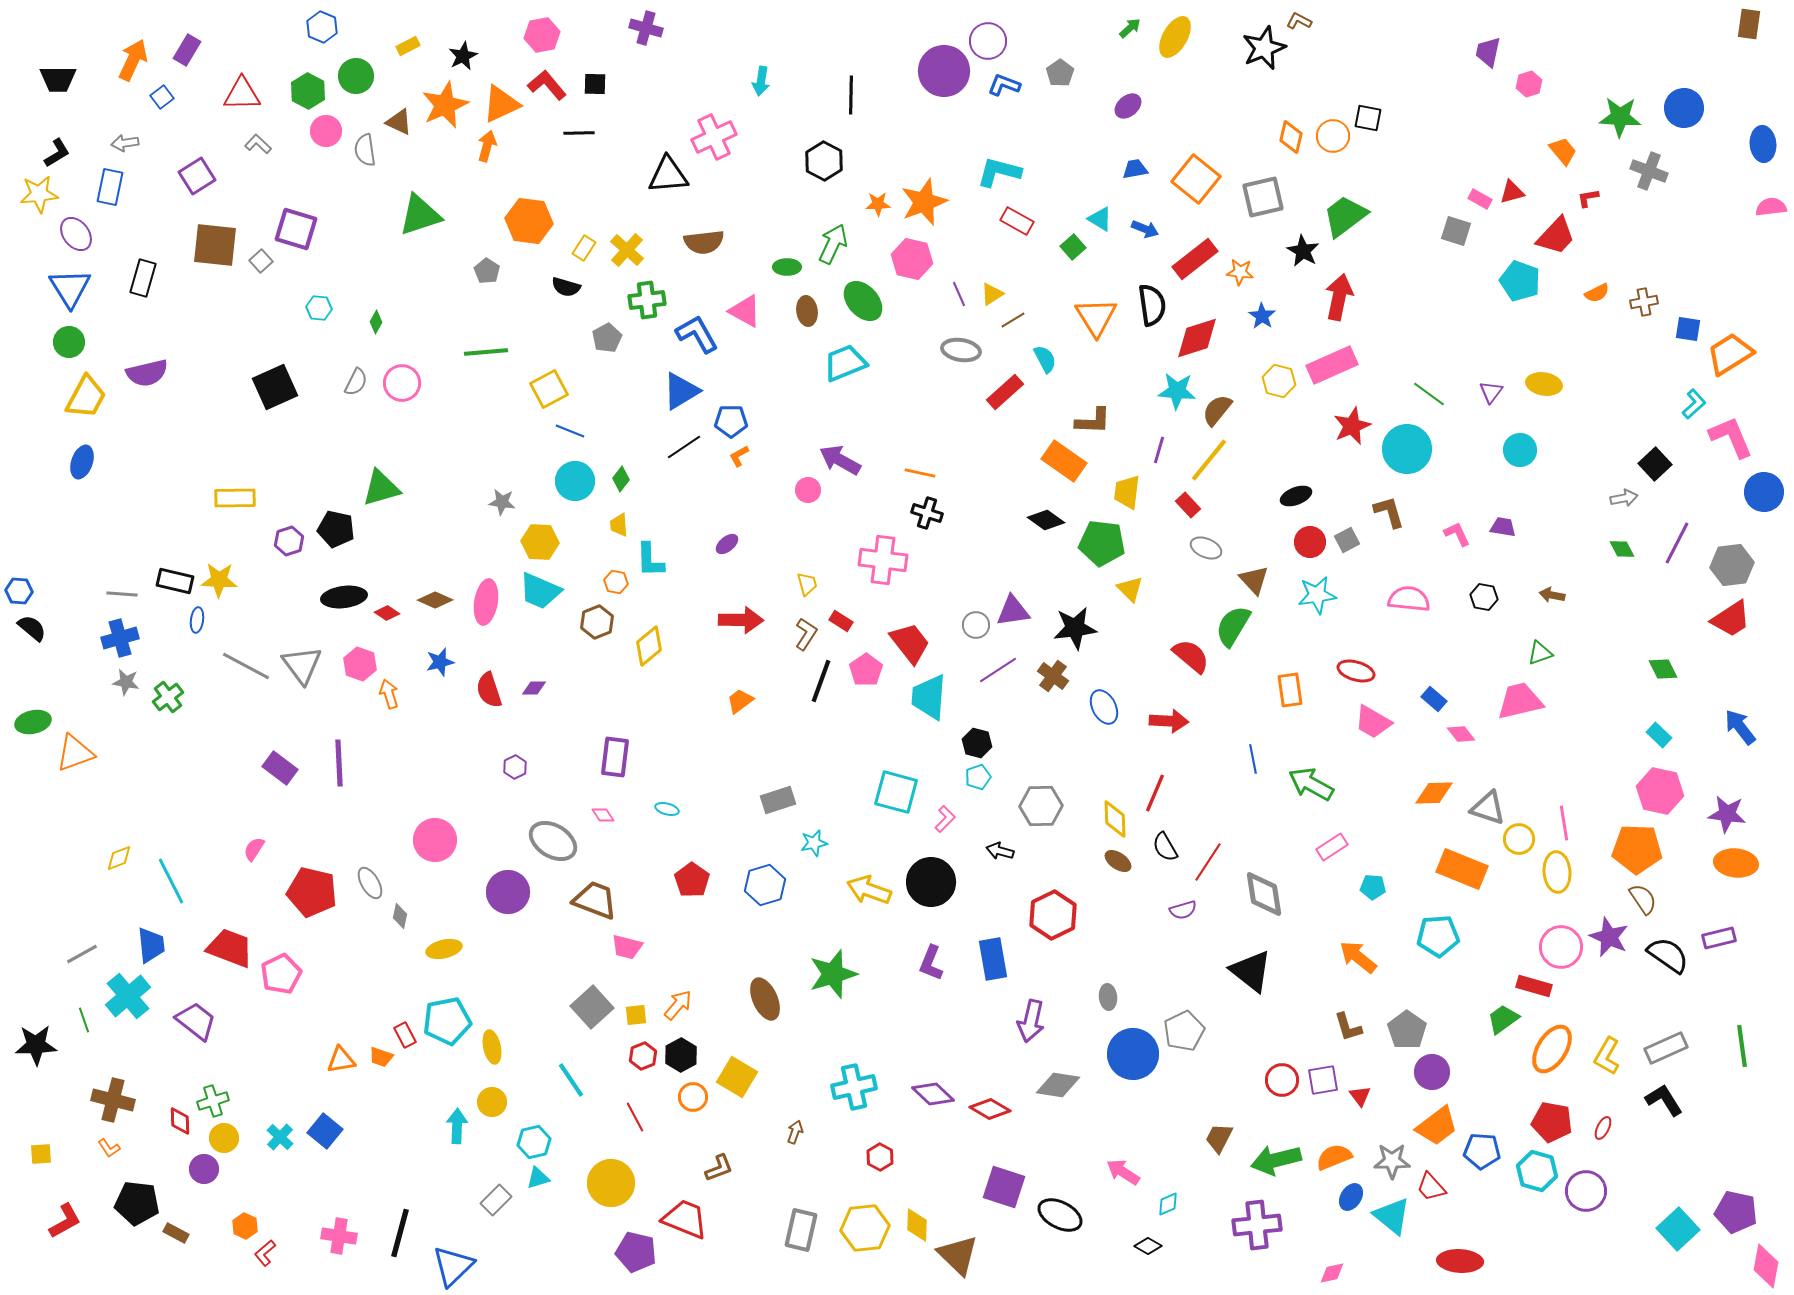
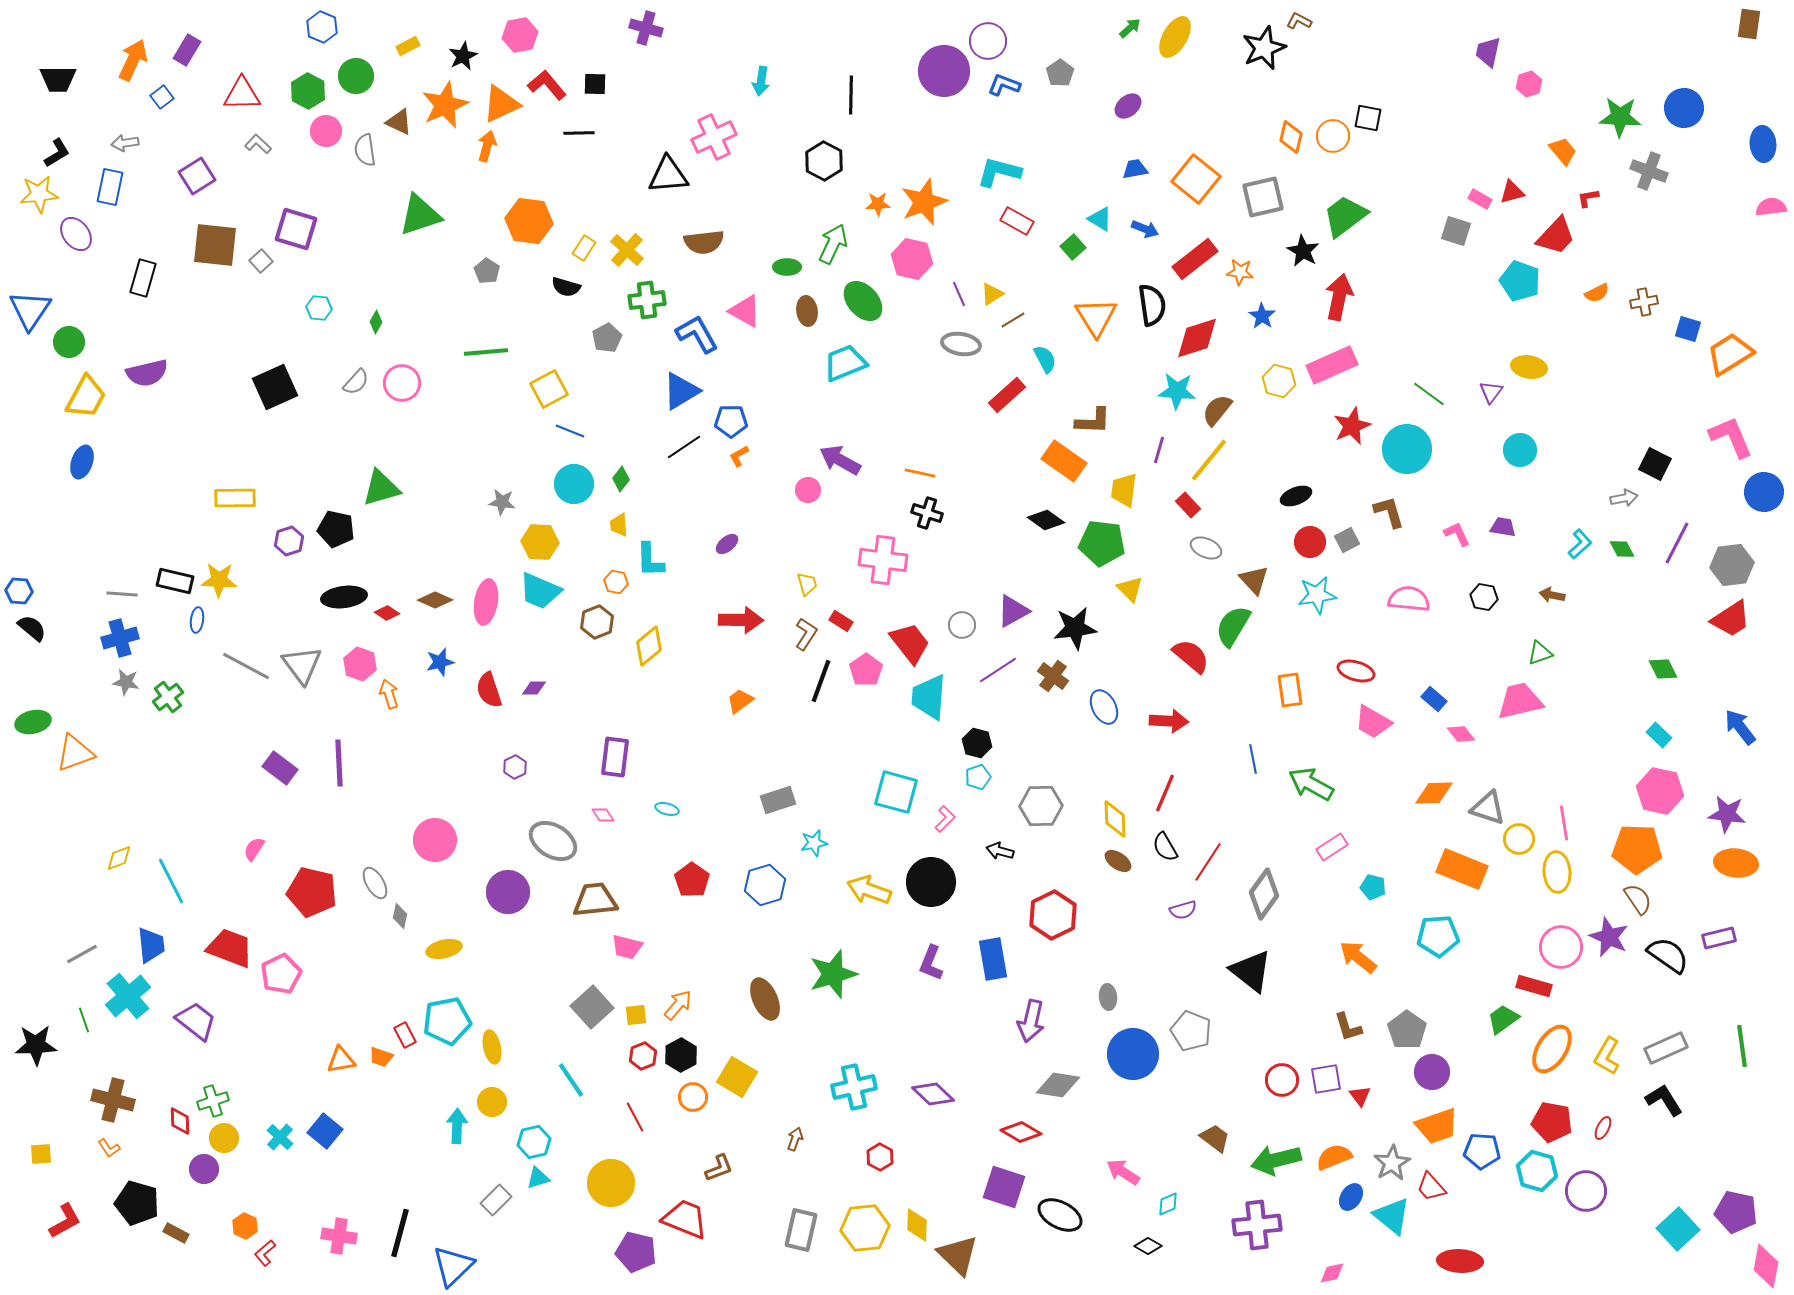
pink hexagon at (542, 35): moved 22 px left
blue triangle at (70, 288): moved 40 px left, 22 px down; rotated 6 degrees clockwise
blue square at (1688, 329): rotated 8 degrees clockwise
gray ellipse at (961, 350): moved 6 px up
gray semicircle at (356, 382): rotated 16 degrees clockwise
yellow ellipse at (1544, 384): moved 15 px left, 17 px up
red rectangle at (1005, 392): moved 2 px right, 3 px down
cyan L-shape at (1694, 404): moved 114 px left, 140 px down
black square at (1655, 464): rotated 20 degrees counterclockwise
cyan circle at (575, 481): moved 1 px left, 3 px down
yellow trapezoid at (1127, 492): moved 3 px left, 2 px up
purple triangle at (1013, 611): rotated 21 degrees counterclockwise
gray circle at (976, 625): moved 14 px left
red line at (1155, 793): moved 10 px right
gray ellipse at (370, 883): moved 5 px right
cyan pentagon at (1373, 887): rotated 10 degrees clockwise
gray diamond at (1264, 894): rotated 45 degrees clockwise
brown semicircle at (1643, 899): moved 5 px left
brown trapezoid at (595, 900): rotated 27 degrees counterclockwise
gray pentagon at (1184, 1031): moved 7 px right; rotated 24 degrees counterclockwise
purple square at (1323, 1080): moved 3 px right, 1 px up
red diamond at (990, 1109): moved 31 px right, 23 px down
orange trapezoid at (1437, 1126): rotated 18 degrees clockwise
brown arrow at (795, 1132): moved 7 px down
brown trapezoid at (1219, 1138): moved 4 px left; rotated 100 degrees clockwise
gray star at (1392, 1161): moved 2 px down; rotated 30 degrees counterclockwise
black pentagon at (137, 1203): rotated 9 degrees clockwise
